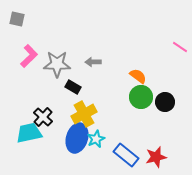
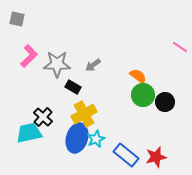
gray arrow: moved 3 px down; rotated 35 degrees counterclockwise
green circle: moved 2 px right, 2 px up
